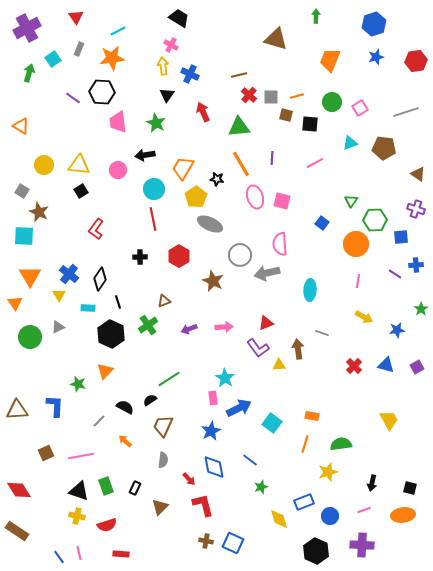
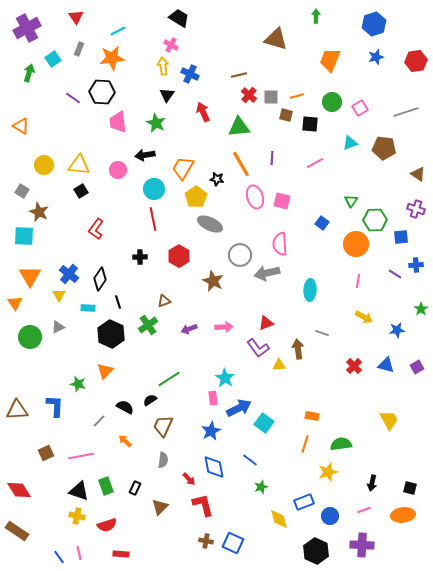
cyan square at (272, 423): moved 8 px left
